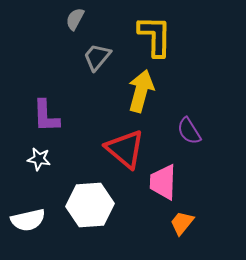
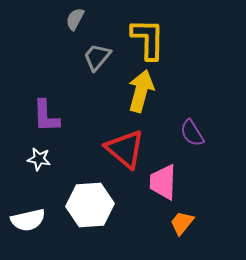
yellow L-shape: moved 7 px left, 3 px down
purple semicircle: moved 3 px right, 2 px down
